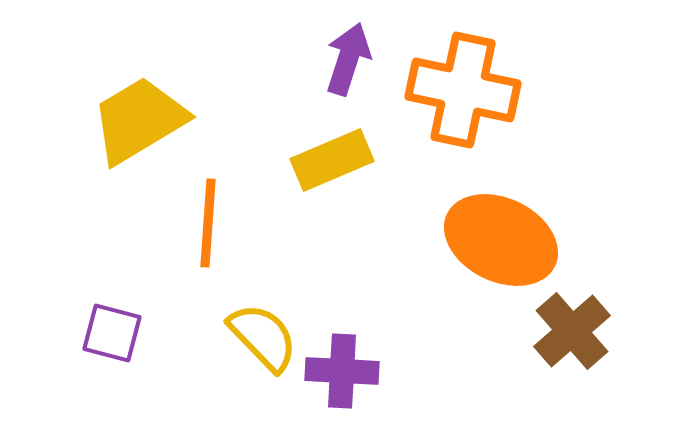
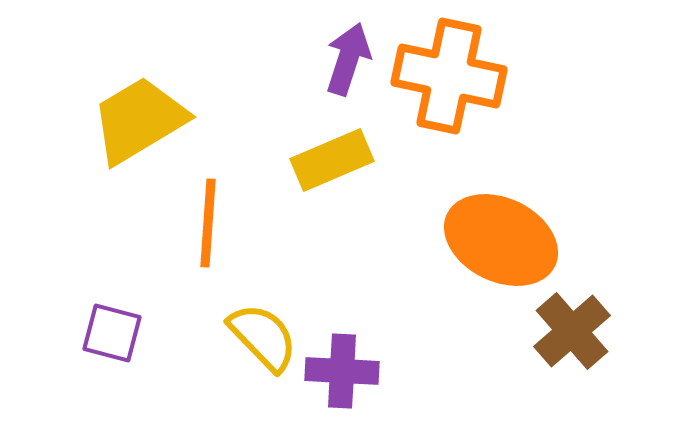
orange cross: moved 14 px left, 14 px up
